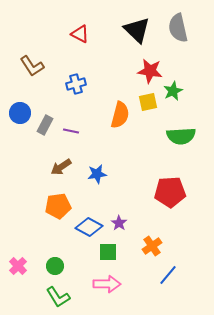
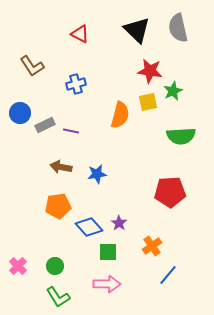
gray rectangle: rotated 36 degrees clockwise
brown arrow: rotated 45 degrees clockwise
blue diamond: rotated 20 degrees clockwise
